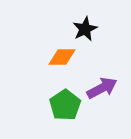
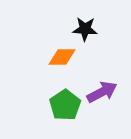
black star: rotated 30 degrees clockwise
purple arrow: moved 4 px down
